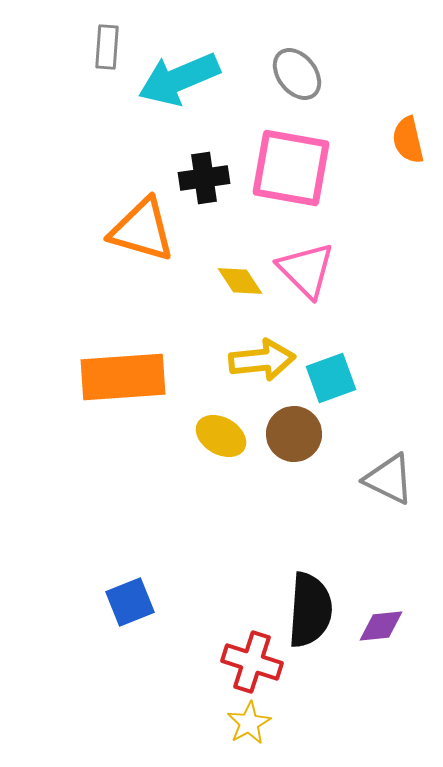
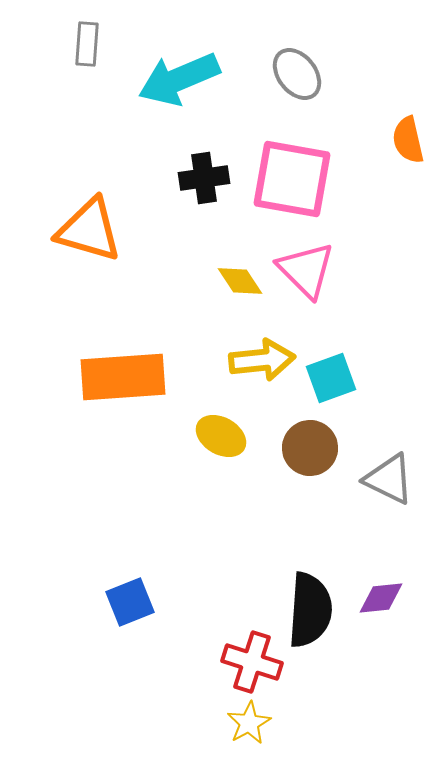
gray rectangle: moved 20 px left, 3 px up
pink square: moved 1 px right, 11 px down
orange triangle: moved 53 px left
brown circle: moved 16 px right, 14 px down
purple diamond: moved 28 px up
